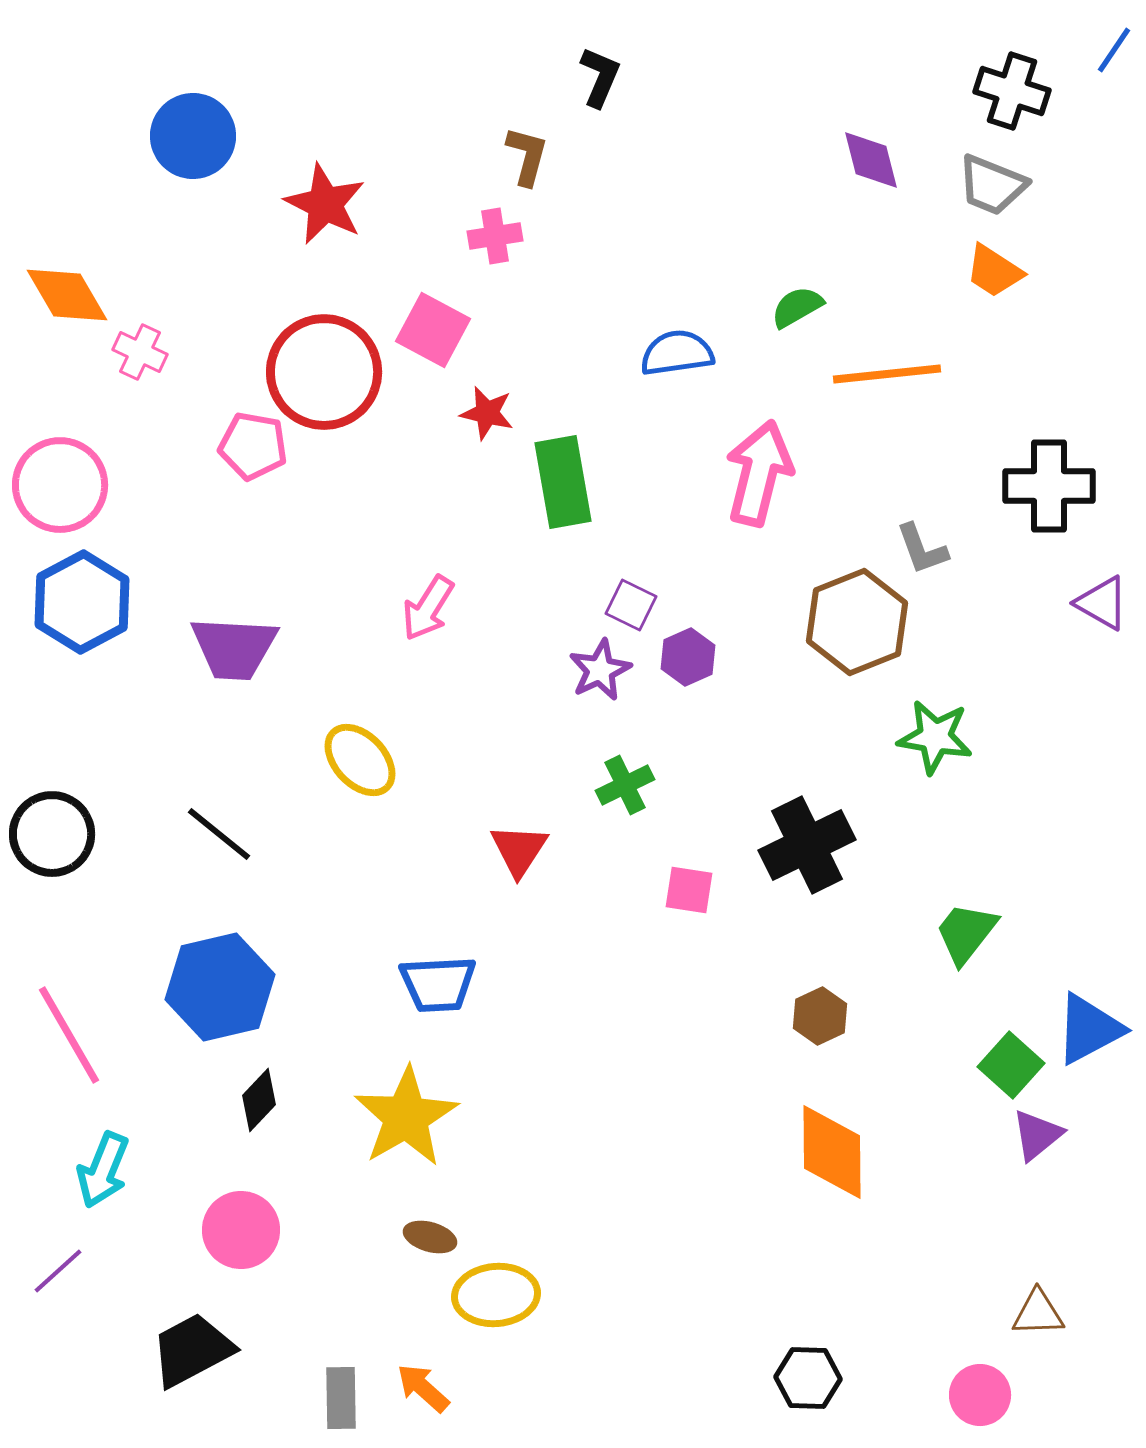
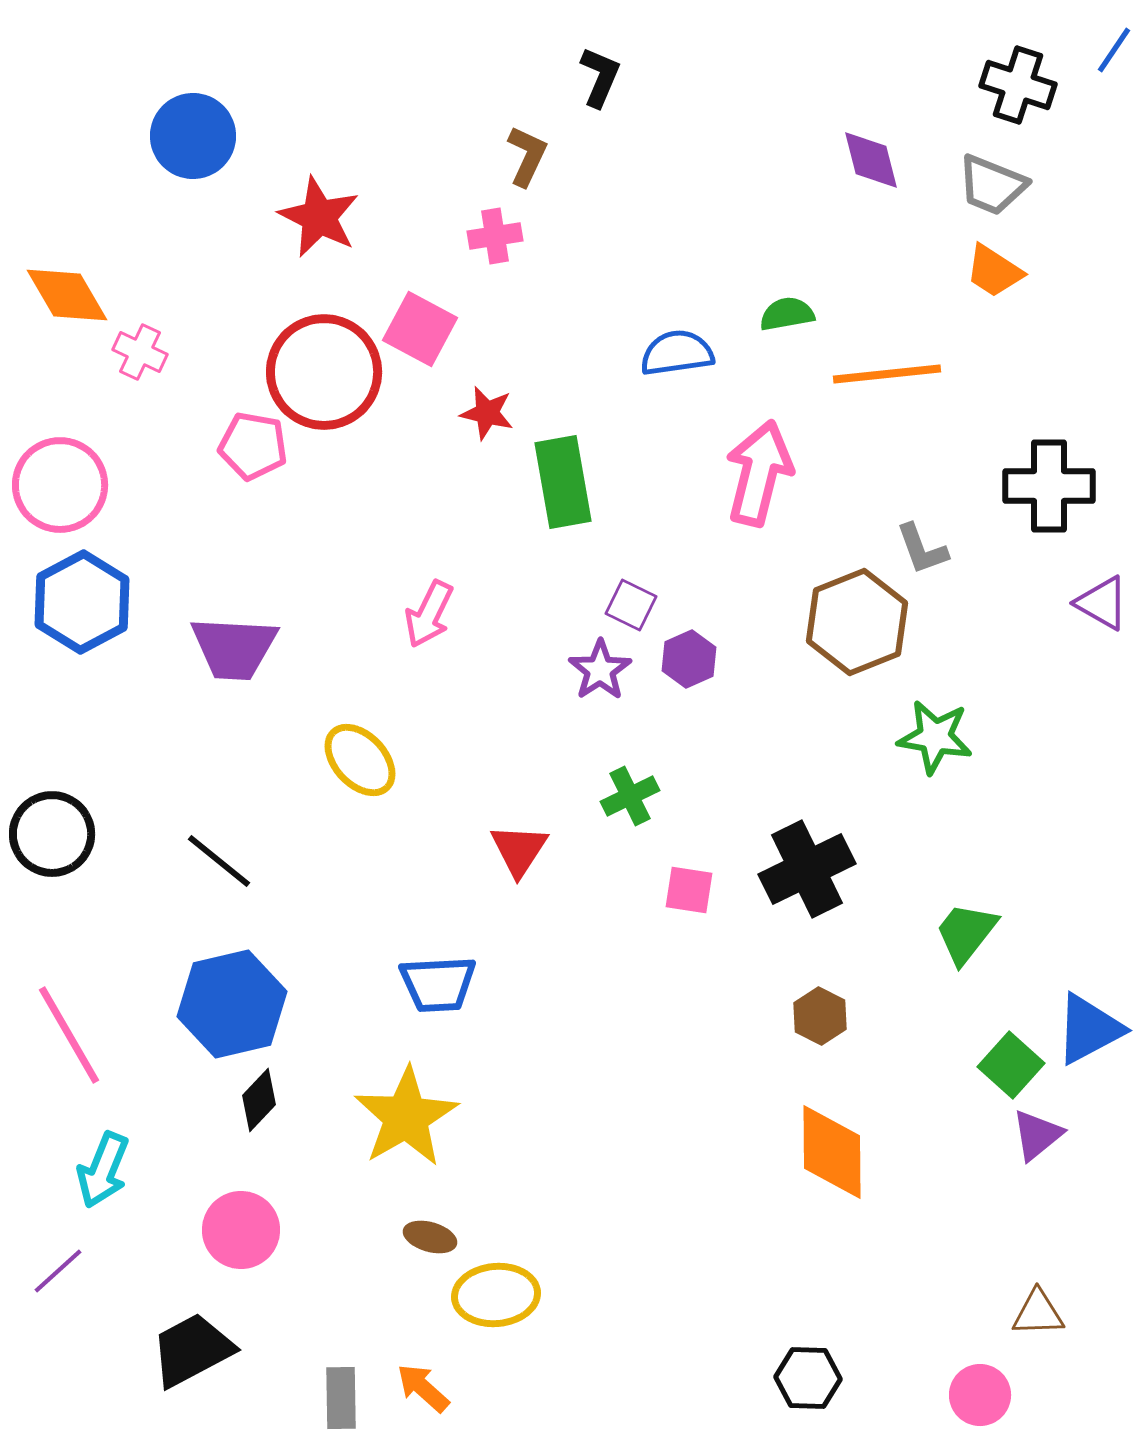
black cross at (1012, 91): moved 6 px right, 6 px up
brown L-shape at (527, 156): rotated 10 degrees clockwise
red star at (325, 204): moved 6 px left, 13 px down
green semicircle at (797, 307): moved 10 px left, 7 px down; rotated 20 degrees clockwise
pink square at (433, 330): moved 13 px left, 1 px up
pink arrow at (428, 608): moved 1 px right, 6 px down; rotated 6 degrees counterclockwise
purple hexagon at (688, 657): moved 1 px right, 2 px down
purple star at (600, 670): rotated 8 degrees counterclockwise
green cross at (625, 785): moved 5 px right, 11 px down
black line at (219, 834): moved 27 px down
black cross at (807, 845): moved 24 px down
blue hexagon at (220, 987): moved 12 px right, 17 px down
brown hexagon at (820, 1016): rotated 8 degrees counterclockwise
